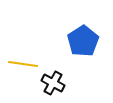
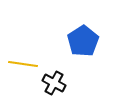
black cross: moved 1 px right
